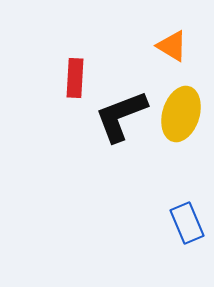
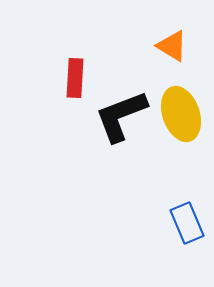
yellow ellipse: rotated 36 degrees counterclockwise
